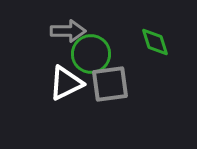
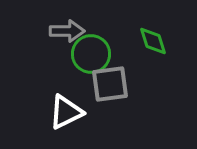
gray arrow: moved 1 px left
green diamond: moved 2 px left, 1 px up
white triangle: moved 29 px down
